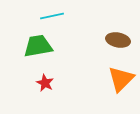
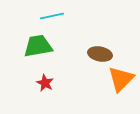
brown ellipse: moved 18 px left, 14 px down
